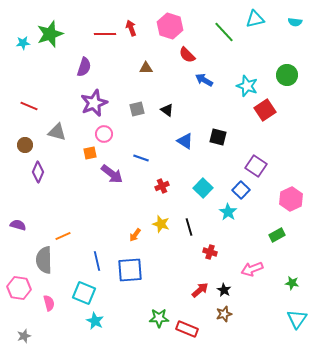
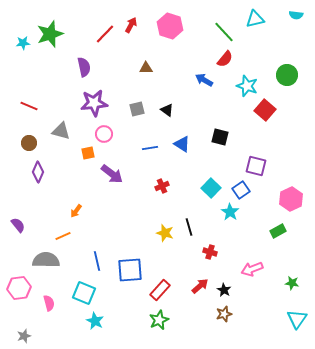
cyan semicircle at (295, 22): moved 1 px right, 7 px up
red arrow at (131, 28): moved 3 px up; rotated 49 degrees clockwise
red line at (105, 34): rotated 45 degrees counterclockwise
red semicircle at (187, 55): moved 38 px right, 4 px down; rotated 96 degrees counterclockwise
purple semicircle at (84, 67): rotated 30 degrees counterclockwise
purple star at (94, 103): rotated 16 degrees clockwise
red square at (265, 110): rotated 15 degrees counterclockwise
gray triangle at (57, 132): moved 4 px right, 1 px up
black square at (218, 137): moved 2 px right
blue triangle at (185, 141): moved 3 px left, 3 px down
brown circle at (25, 145): moved 4 px right, 2 px up
orange square at (90, 153): moved 2 px left
blue line at (141, 158): moved 9 px right, 10 px up; rotated 28 degrees counterclockwise
purple square at (256, 166): rotated 20 degrees counterclockwise
cyan square at (203, 188): moved 8 px right
blue square at (241, 190): rotated 12 degrees clockwise
cyan star at (228, 212): moved 2 px right
yellow star at (161, 224): moved 4 px right, 9 px down
purple semicircle at (18, 225): rotated 35 degrees clockwise
orange arrow at (135, 235): moved 59 px left, 24 px up
green rectangle at (277, 235): moved 1 px right, 4 px up
gray semicircle at (44, 260): moved 2 px right; rotated 92 degrees clockwise
pink hexagon at (19, 288): rotated 15 degrees counterclockwise
red arrow at (200, 290): moved 4 px up
green star at (159, 318): moved 2 px down; rotated 24 degrees counterclockwise
red rectangle at (187, 329): moved 27 px left, 39 px up; rotated 70 degrees counterclockwise
